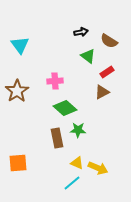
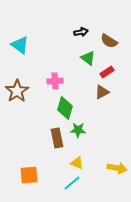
cyan triangle: rotated 18 degrees counterclockwise
green triangle: moved 2 px down
green diamond: rotated 65 degrees clockwise
orange square: moved 11 px right, 12 px down
yellow arrow: moved 19 px right; rotated 12 degrees counterclockwise
